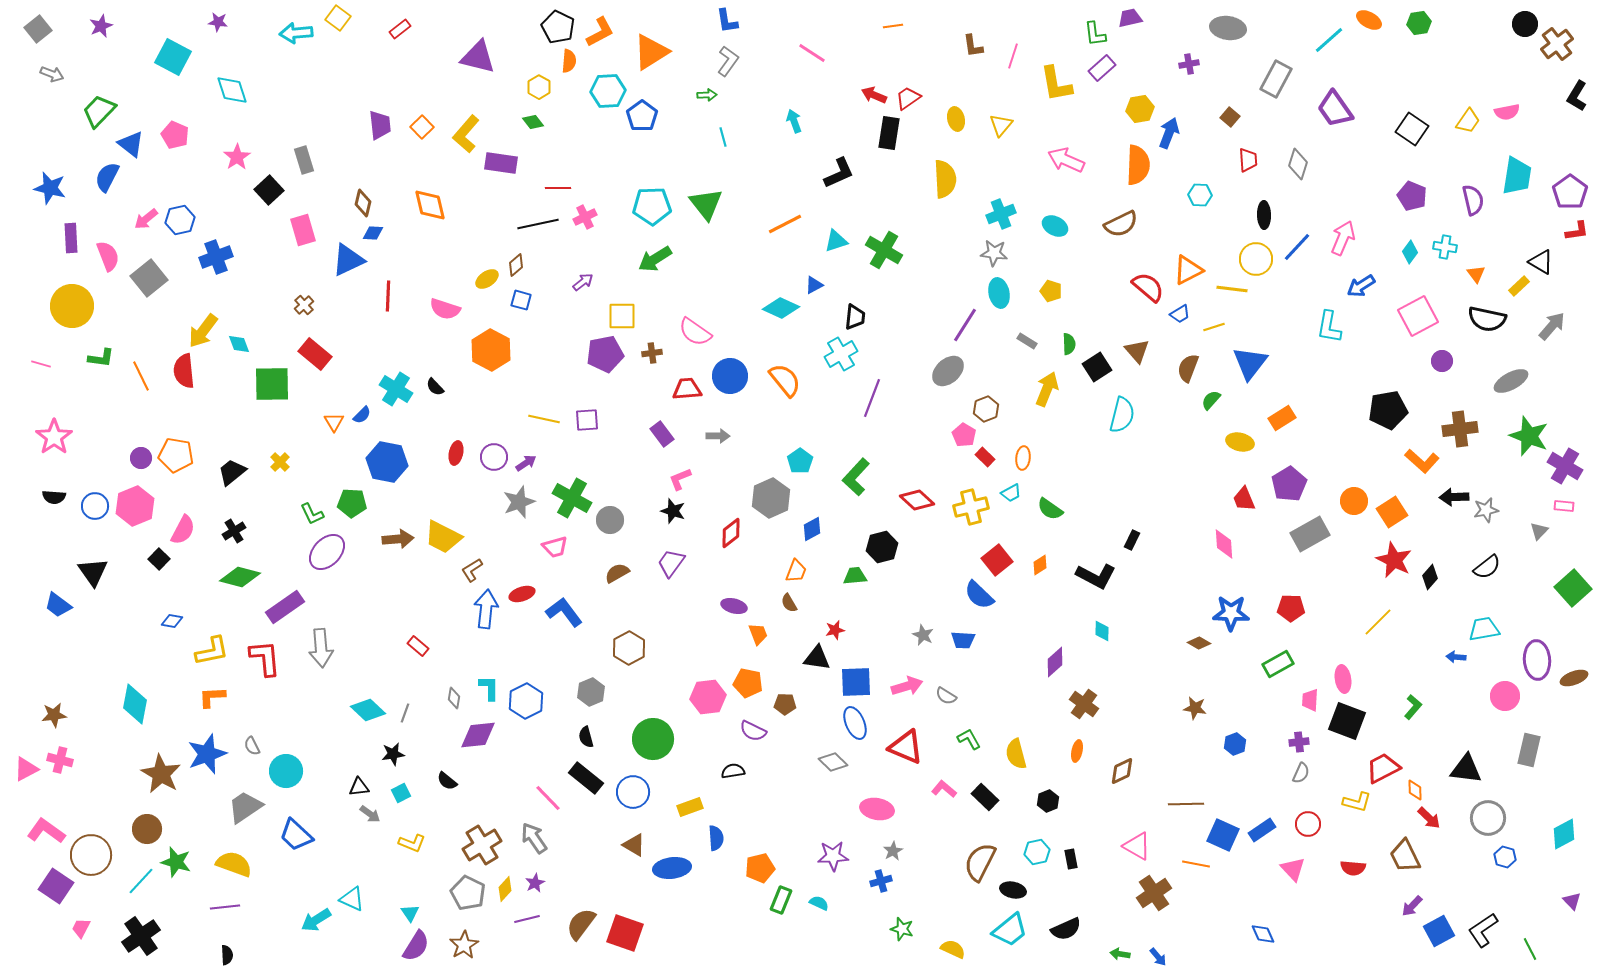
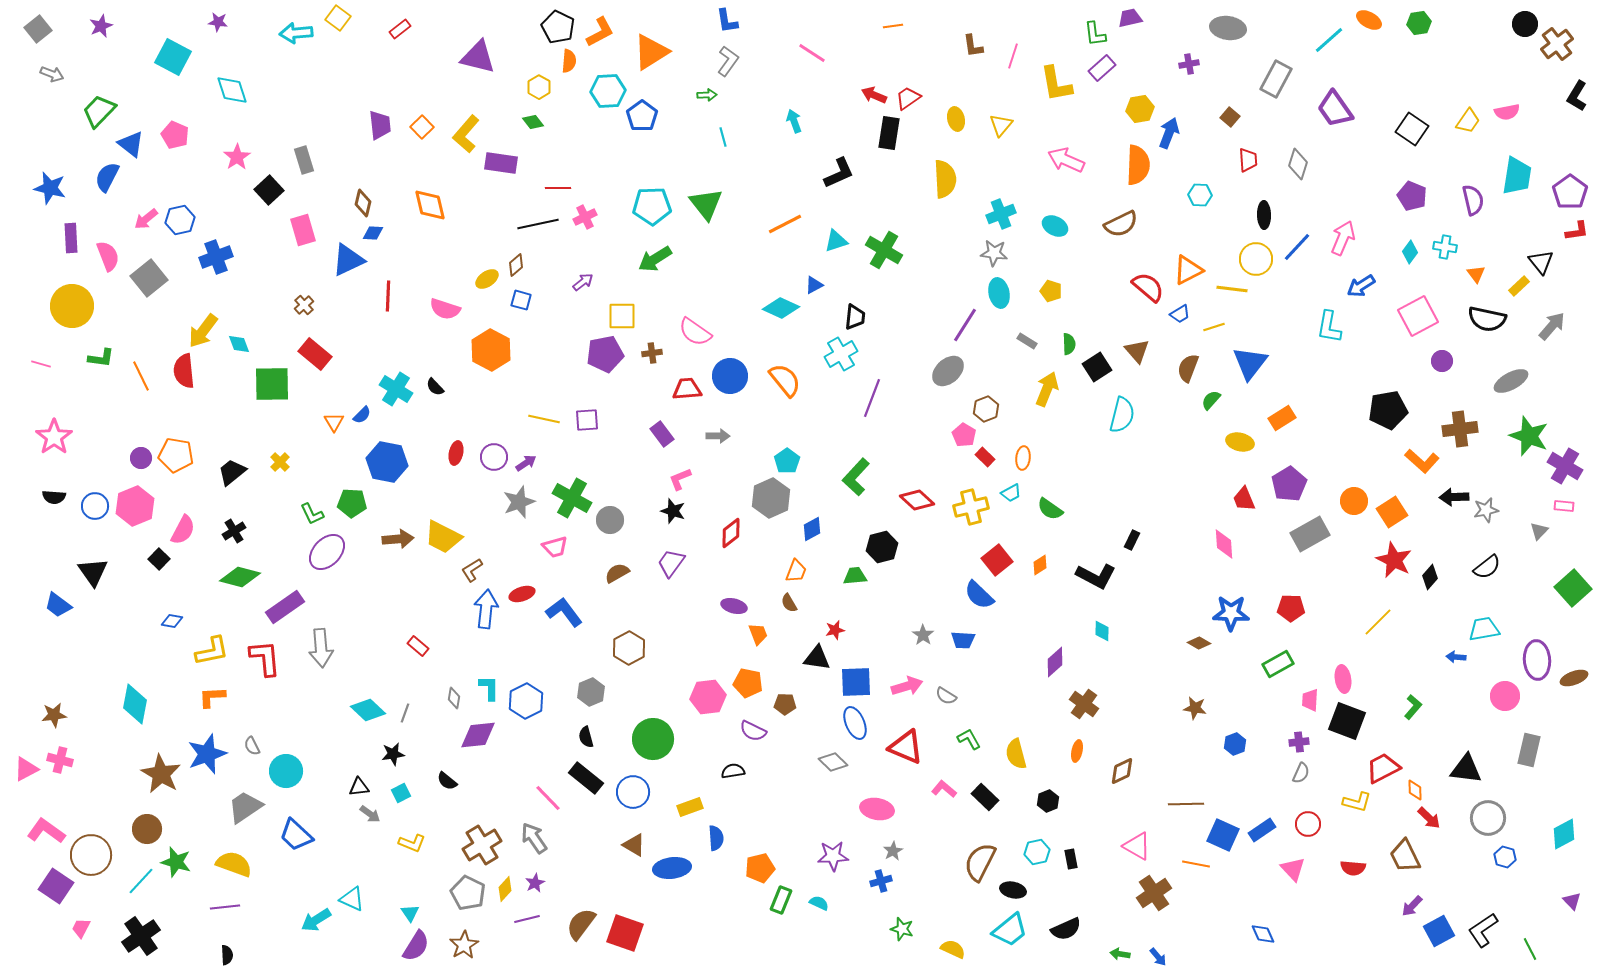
black triangle at (1541, 262): rotated 20 degrees clockwise
cyan pentagon at (800, 461): moved 13 px left
gray star at (923, 635): rotated 10 degrees clockwise
